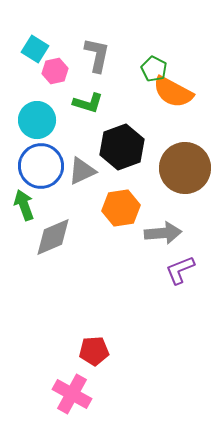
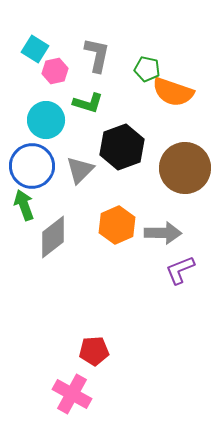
green pentagon: moved 7 px left; rotated 15 degrees counterclockwise
orange semicircle: rotated 9 degrees counterclockwise
cyan circle: moved 9 px right
blue circle: moved 9 px left
gray triangle: moved 2 px left, 1 px up; rotated 20 degrees counterclockwise
orange hexagon: moved 4 px left, 17 px down; rotated 15 degrees counterclockwise
gray arrow: rotated 6 degrees clockwise
gray diamond: rotated 15 degrees counterclockwise
